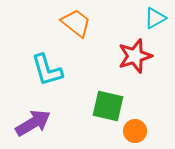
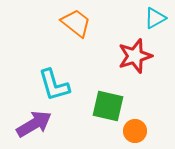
cyan L-shape: moved 7 px right, 15 px down
purple arrow: moved 1 px right, 1 px down
